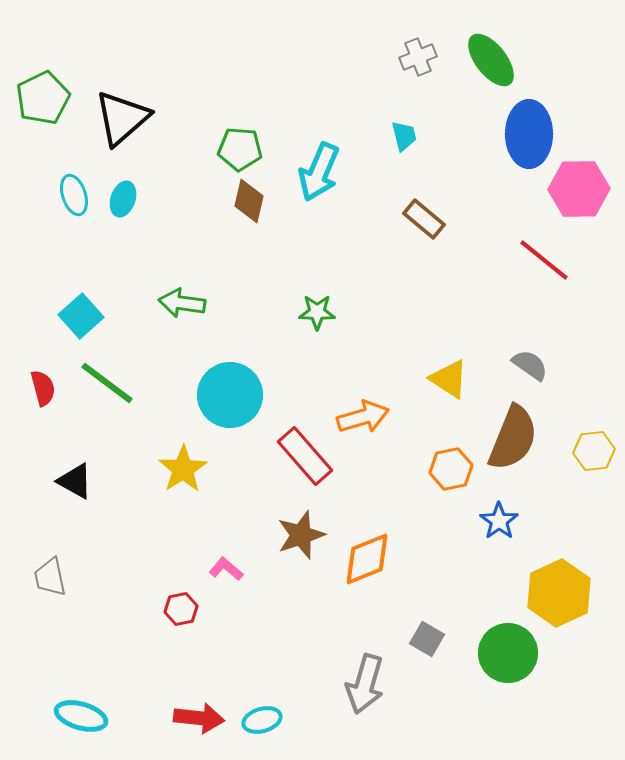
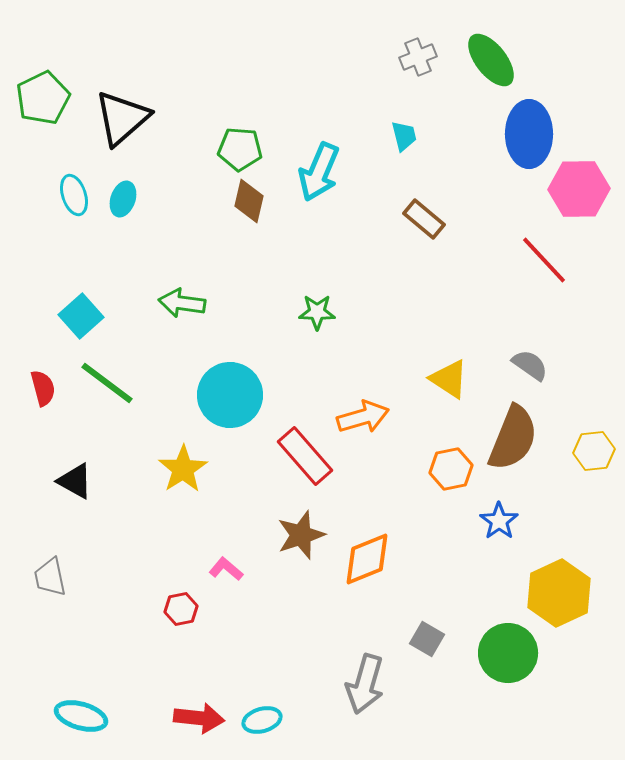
red line at (544, 260): rotated 8 degrees clockwise
